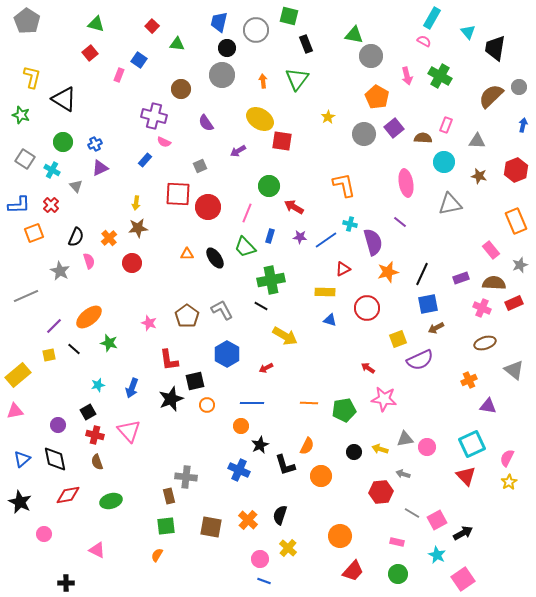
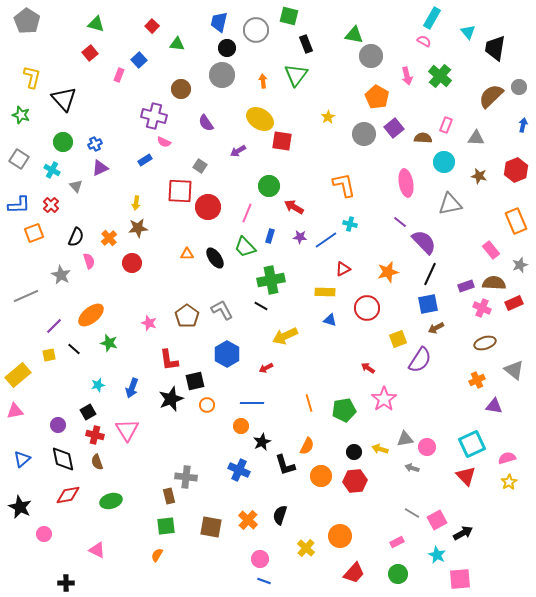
blue square at (139, 60): rotated 14 degrees clockwise
green cross at (440, 76): rotated 10 degrees clockwise
green triangle at (297, 79): moved 1 px left, 4 px up
black triangle at (64, 99): rotated 16 degrees clockwise
gray triangle at (477, 141): moved 1 px left, 3 px up
gray square at (25, 159): moved 6 px left
blue rectangle at (145, 160): rotated 16 degrees clockwise
gray square at (200, 166): rotated 32 degrees counterclockwise
red square at (178, 194): moved 2 px right, 3 px up
purple semicircle at (373, 242): moved 51 px right; rotated 28 degrees counterclockwise
gray star at (60, 271): moved 1 px right, 4 px down
black line at (422, 274): moved 8 px right
purple rectangle at (461, 278): moved 5 px right, 8 px down
orange ellipse at (89, 317): moved 2 px right, 2 px up
yellow arrow at (285, 336): rotated 125 degrees clockwise
purple semicircle at (420, 360): rotated 32 degrees counterclockwise
orange cross at (469, 380): moved 8 px right
pink star at (384, 399): rotated 30 degrees clockwise
orange line at (309, 403): rotated 72 degrees clockwise
purple triangle at (488, 406): moved 6 px right
pink triangle at (129, 431): moved 2 px left, 1 px up; rotated 10 degrees clockwise
black star at (260, 445): moved 2 px right, 3 px up
pink semicircle at (507, 458): rotated 48 degrees clockwise
black diamond at (55, 459): moved 8 px right
gray arrow at (403, 474): moved 9 px right, 6 px up
red hexagon at (381, 492): moved 26 px left, 11 px up
black star at (20, 502): moved 5 px down
pink rectangle at (397, 542): rotated 40 degrees counterclockwise
yellow cross at (288, 548): moved 18 px right
red trapezoid at (353, 571): moved 1 px right, 2 px down
pink square at (463, 579): moved 3 px left; rotated 30 degrees clockwise
